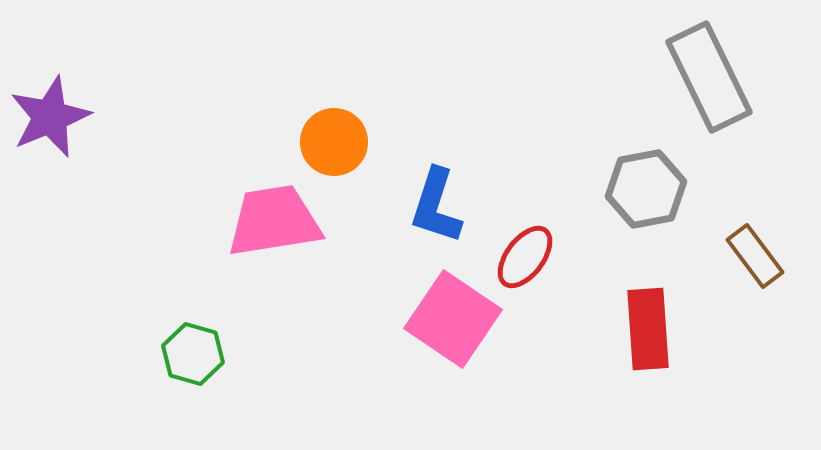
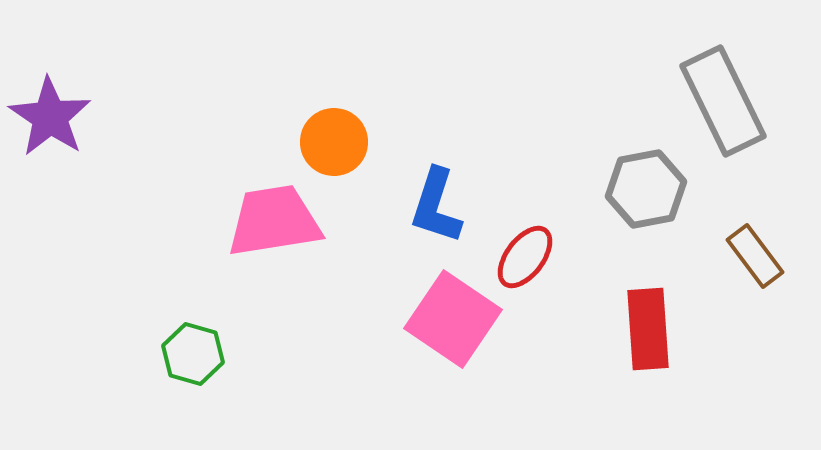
gray rectangle: moved 14 px right, 24 px down
purple star: rotated 16 degrees counterclockwise
